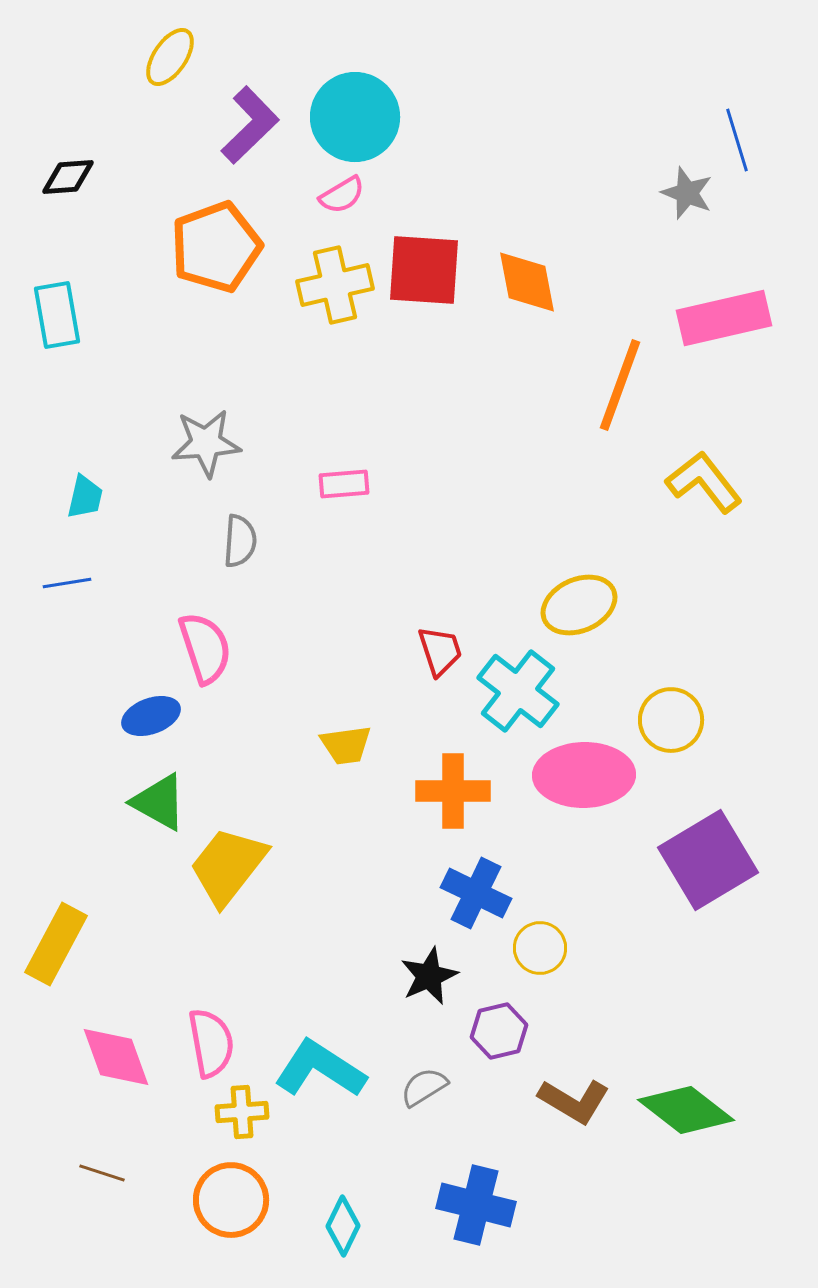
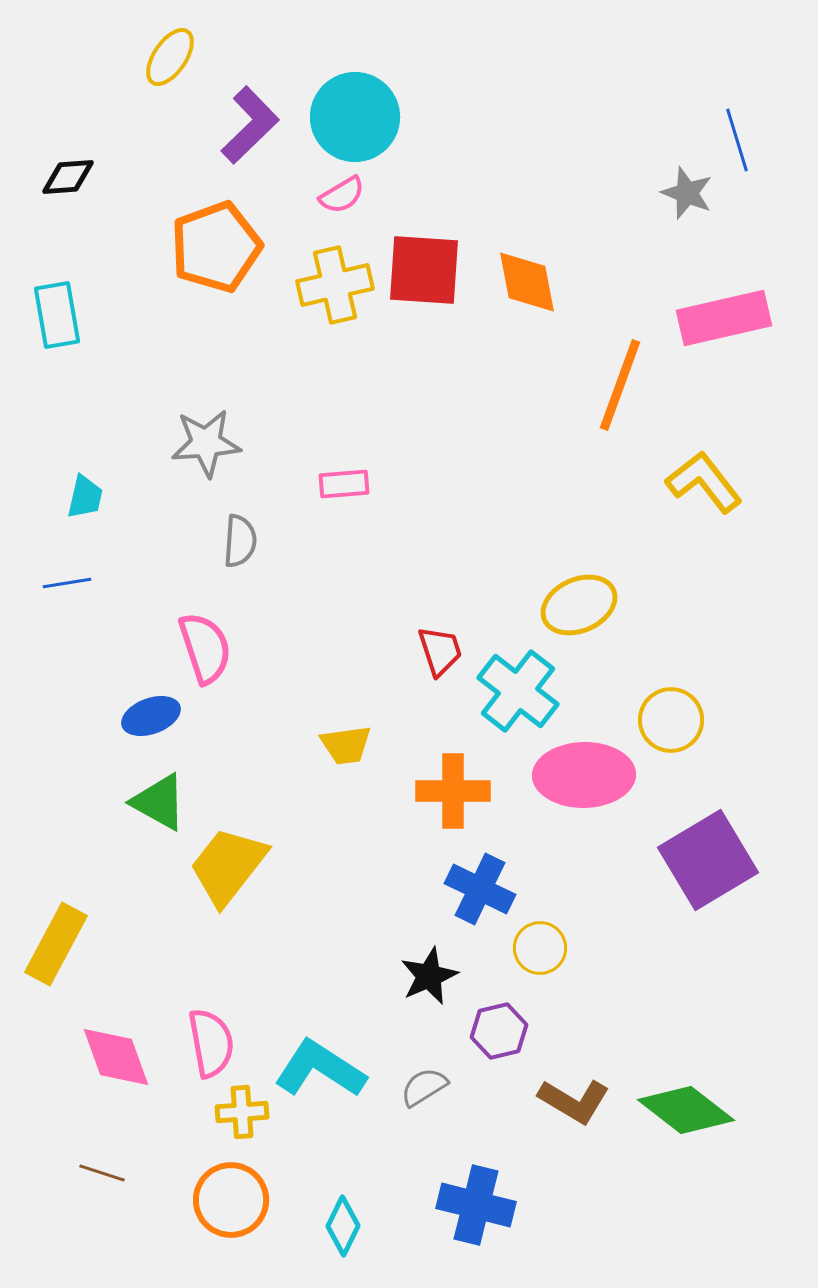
blue cross at (476, 893): moved 4 px right, 4 px up
